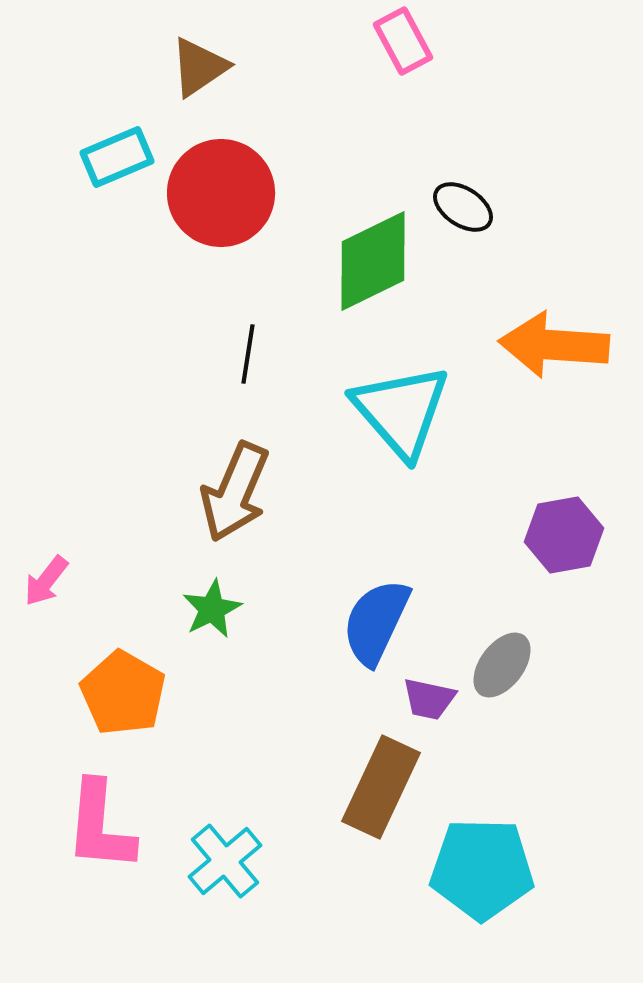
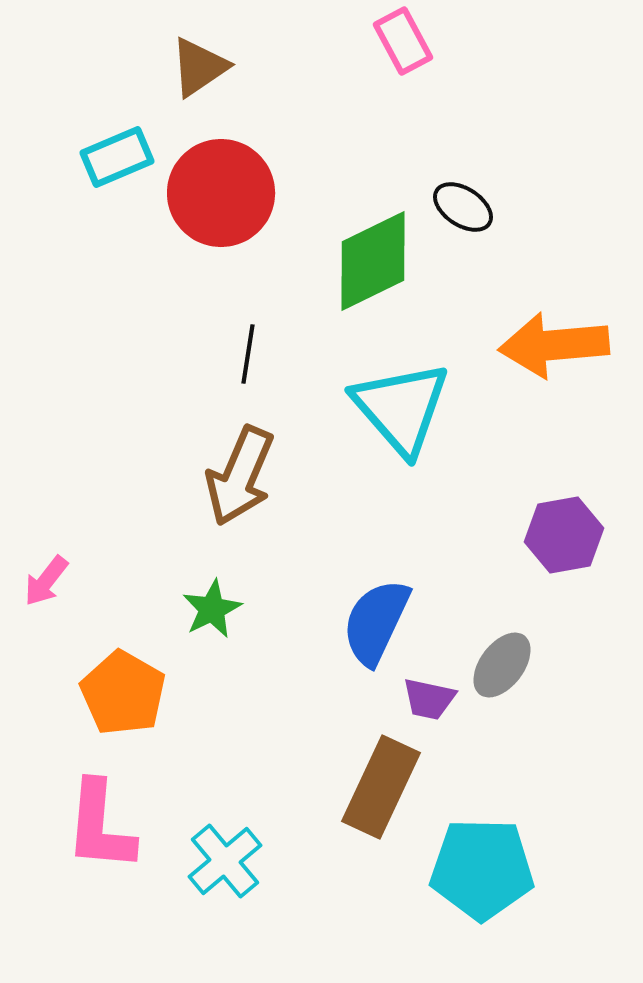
orange arrow: rotated 9 degrees counterclockwise
cyan triangle: moved 3 px up
brown arrow: moved 5 px right, 16 px up
